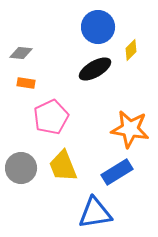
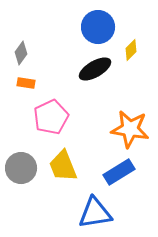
gray diamond: rotated 60 degrees counterclockwise
blue rectangle: moved 2 px right
